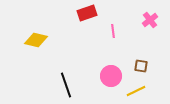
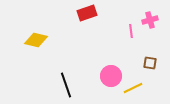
pink cross: rotated 21 degrees clockwise
pink line: moved 18 px right
brown square: moved 9 px right, 3 px up
yellow line: moved 3 px left, 3 px up
